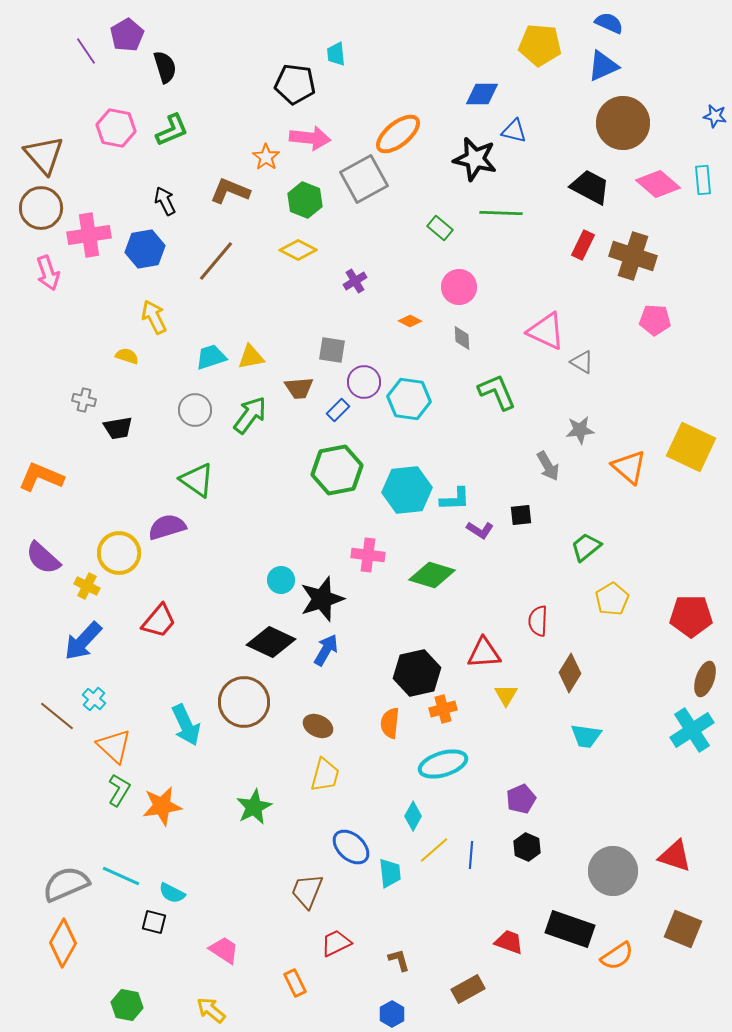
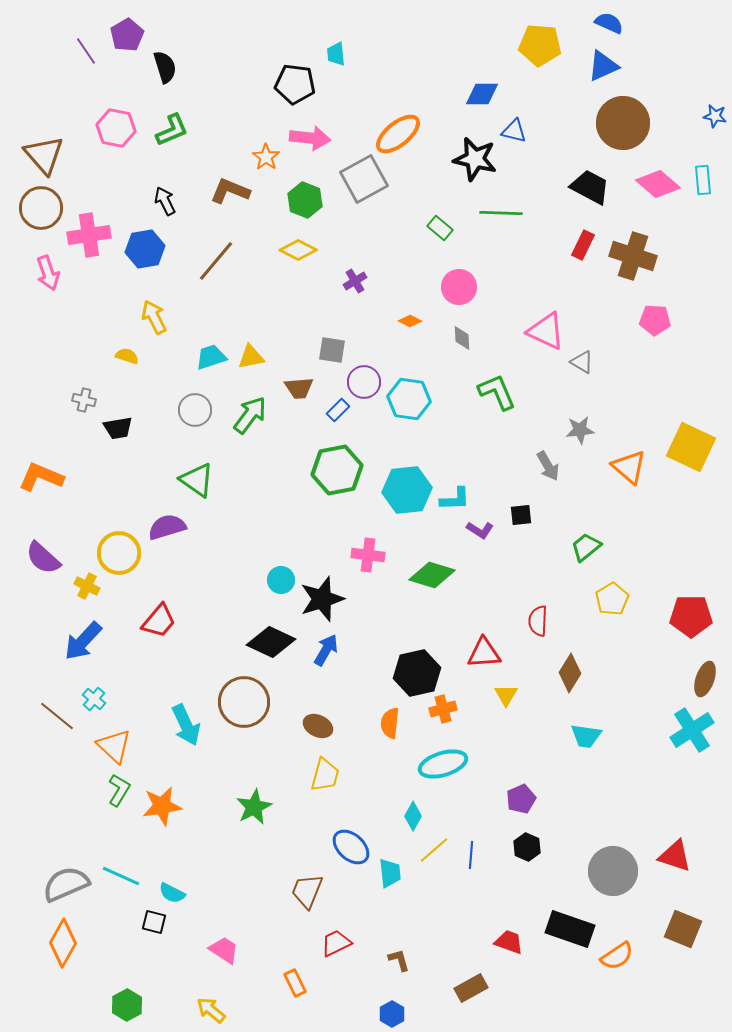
brown rectangle at (468, 989): moved 3 px right, 1 px up
green hexagon at (127, 1005): rotated 20 degrees clockwise
